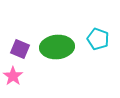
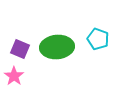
pink star: moved 1 px right
